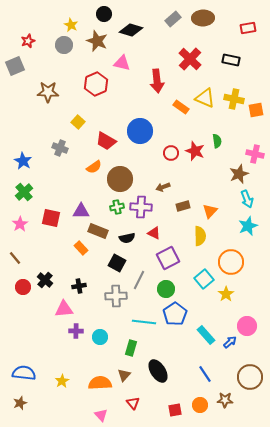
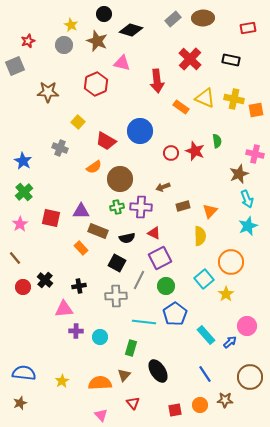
purple square at (168, 258): moved 8 px left
green circle at (166, 289): moved 3 px up
